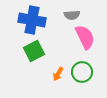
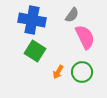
gray semicircle: rotated 49 degrees counterclockwise
green square: moved 1 px right; rotated 30 degrees counterclockwise
orange arrow: moved 2 px up
